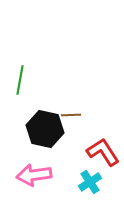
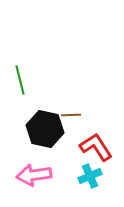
green line: rotated 24 degrees counterclockwise
red L-shape: moved 7 px left, 5 px up
cyan cross: moved 6 px up; rotated 10 degrees clockwise
